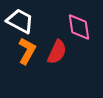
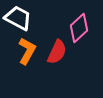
white trapezoid: moved 2 px left, 3 px up
pink diamond: moved 1 px down; rotated 56 degrees clockwise
